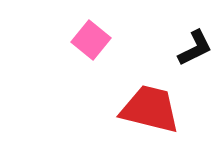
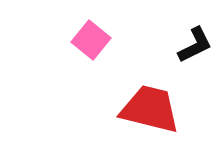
black L-shape: moved 3 px up
